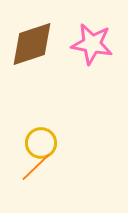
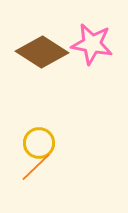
brown diamond: moved 10 px right, 8 px down; rotated 51 degrees clockwise
yellow circle: moved 2 px left
